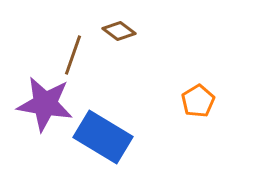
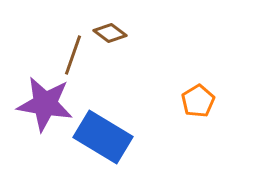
brown diamond: moved 9 px left, 2 px down
